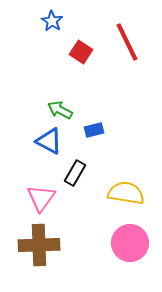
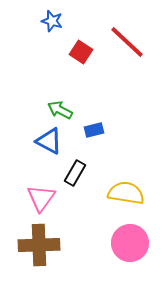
blue star: rotated 15 degrees counterclockwise
red line: rotated 21 degrees counterclockwise
